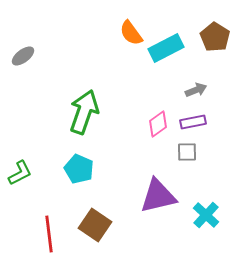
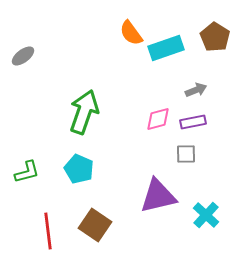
cyan rectangle: rotated 8 degrees clockwise
pink diamond: moved 5 px up; rotated 20 degrees clockwise
gray square: moved 1 px left, 2 px down
green L-shape: moved 7 px right, 1 px up; rotated 12 degrees clockwise
red line: moved 1 px left, 3 px up
